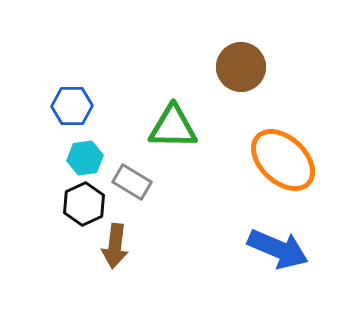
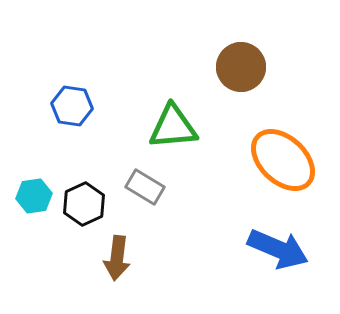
blue hexagon: rotated 9 degrees clockwise
green triangle: rotated 6 degrees counterclockwise
cyan hexagon: moved 51 px left, 38 px down
gray rectangle: moved 13 px right, 5 px down
brown arrow: moved 2 px right, 12 px down
